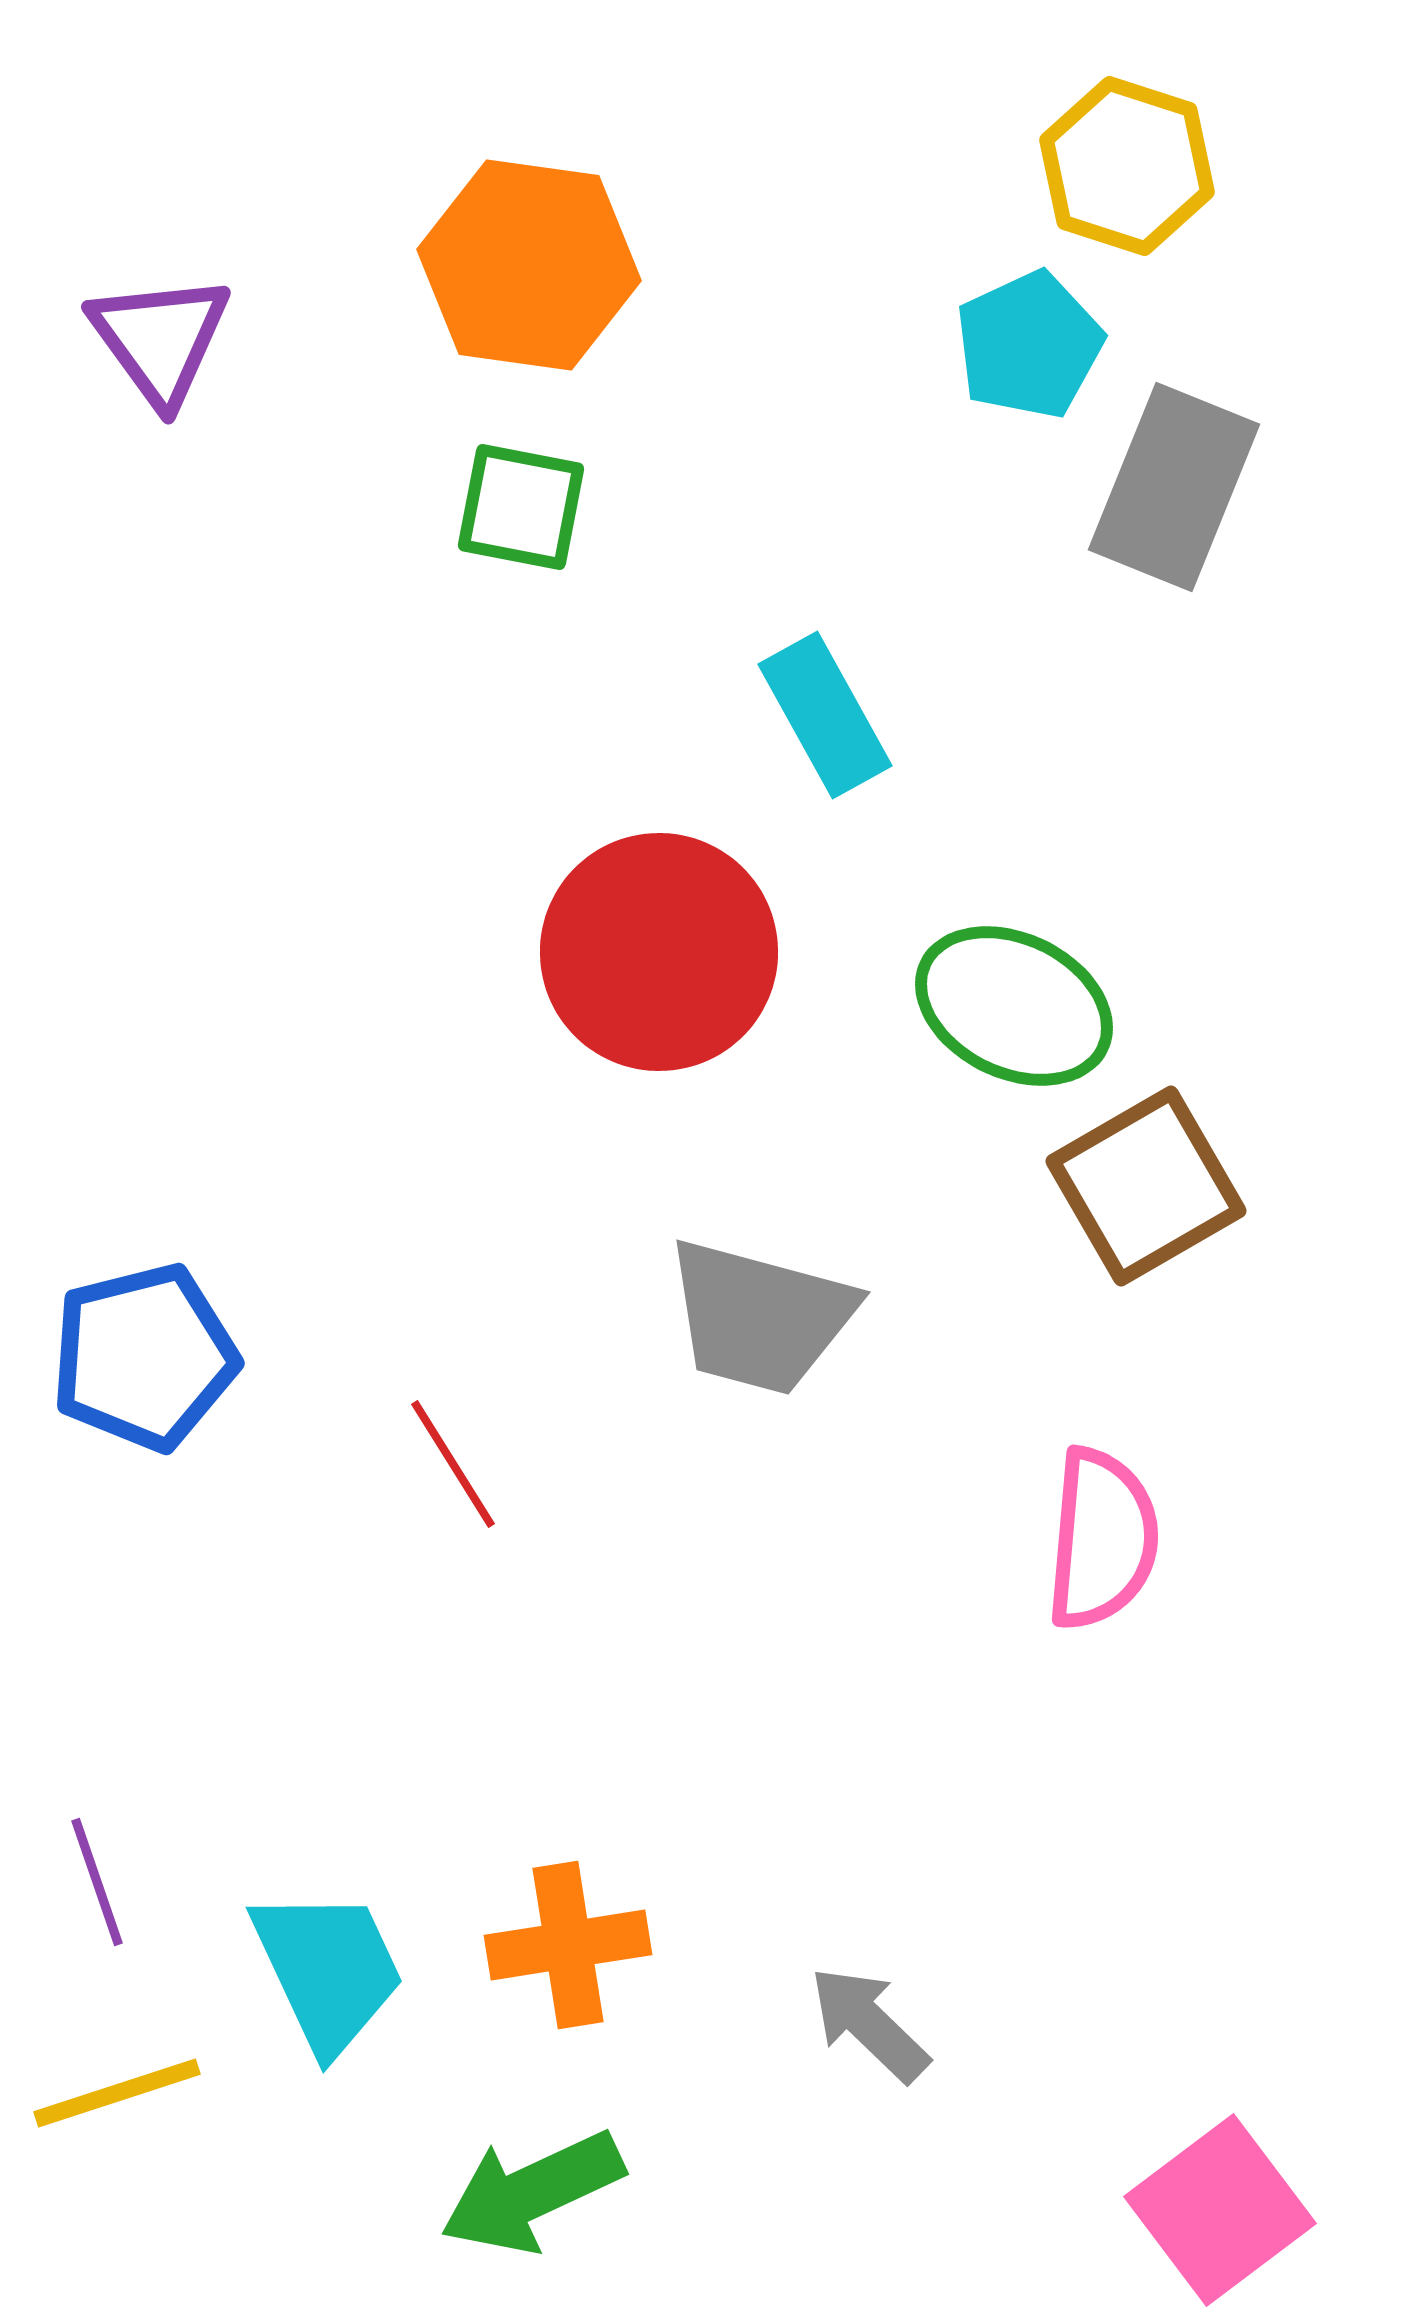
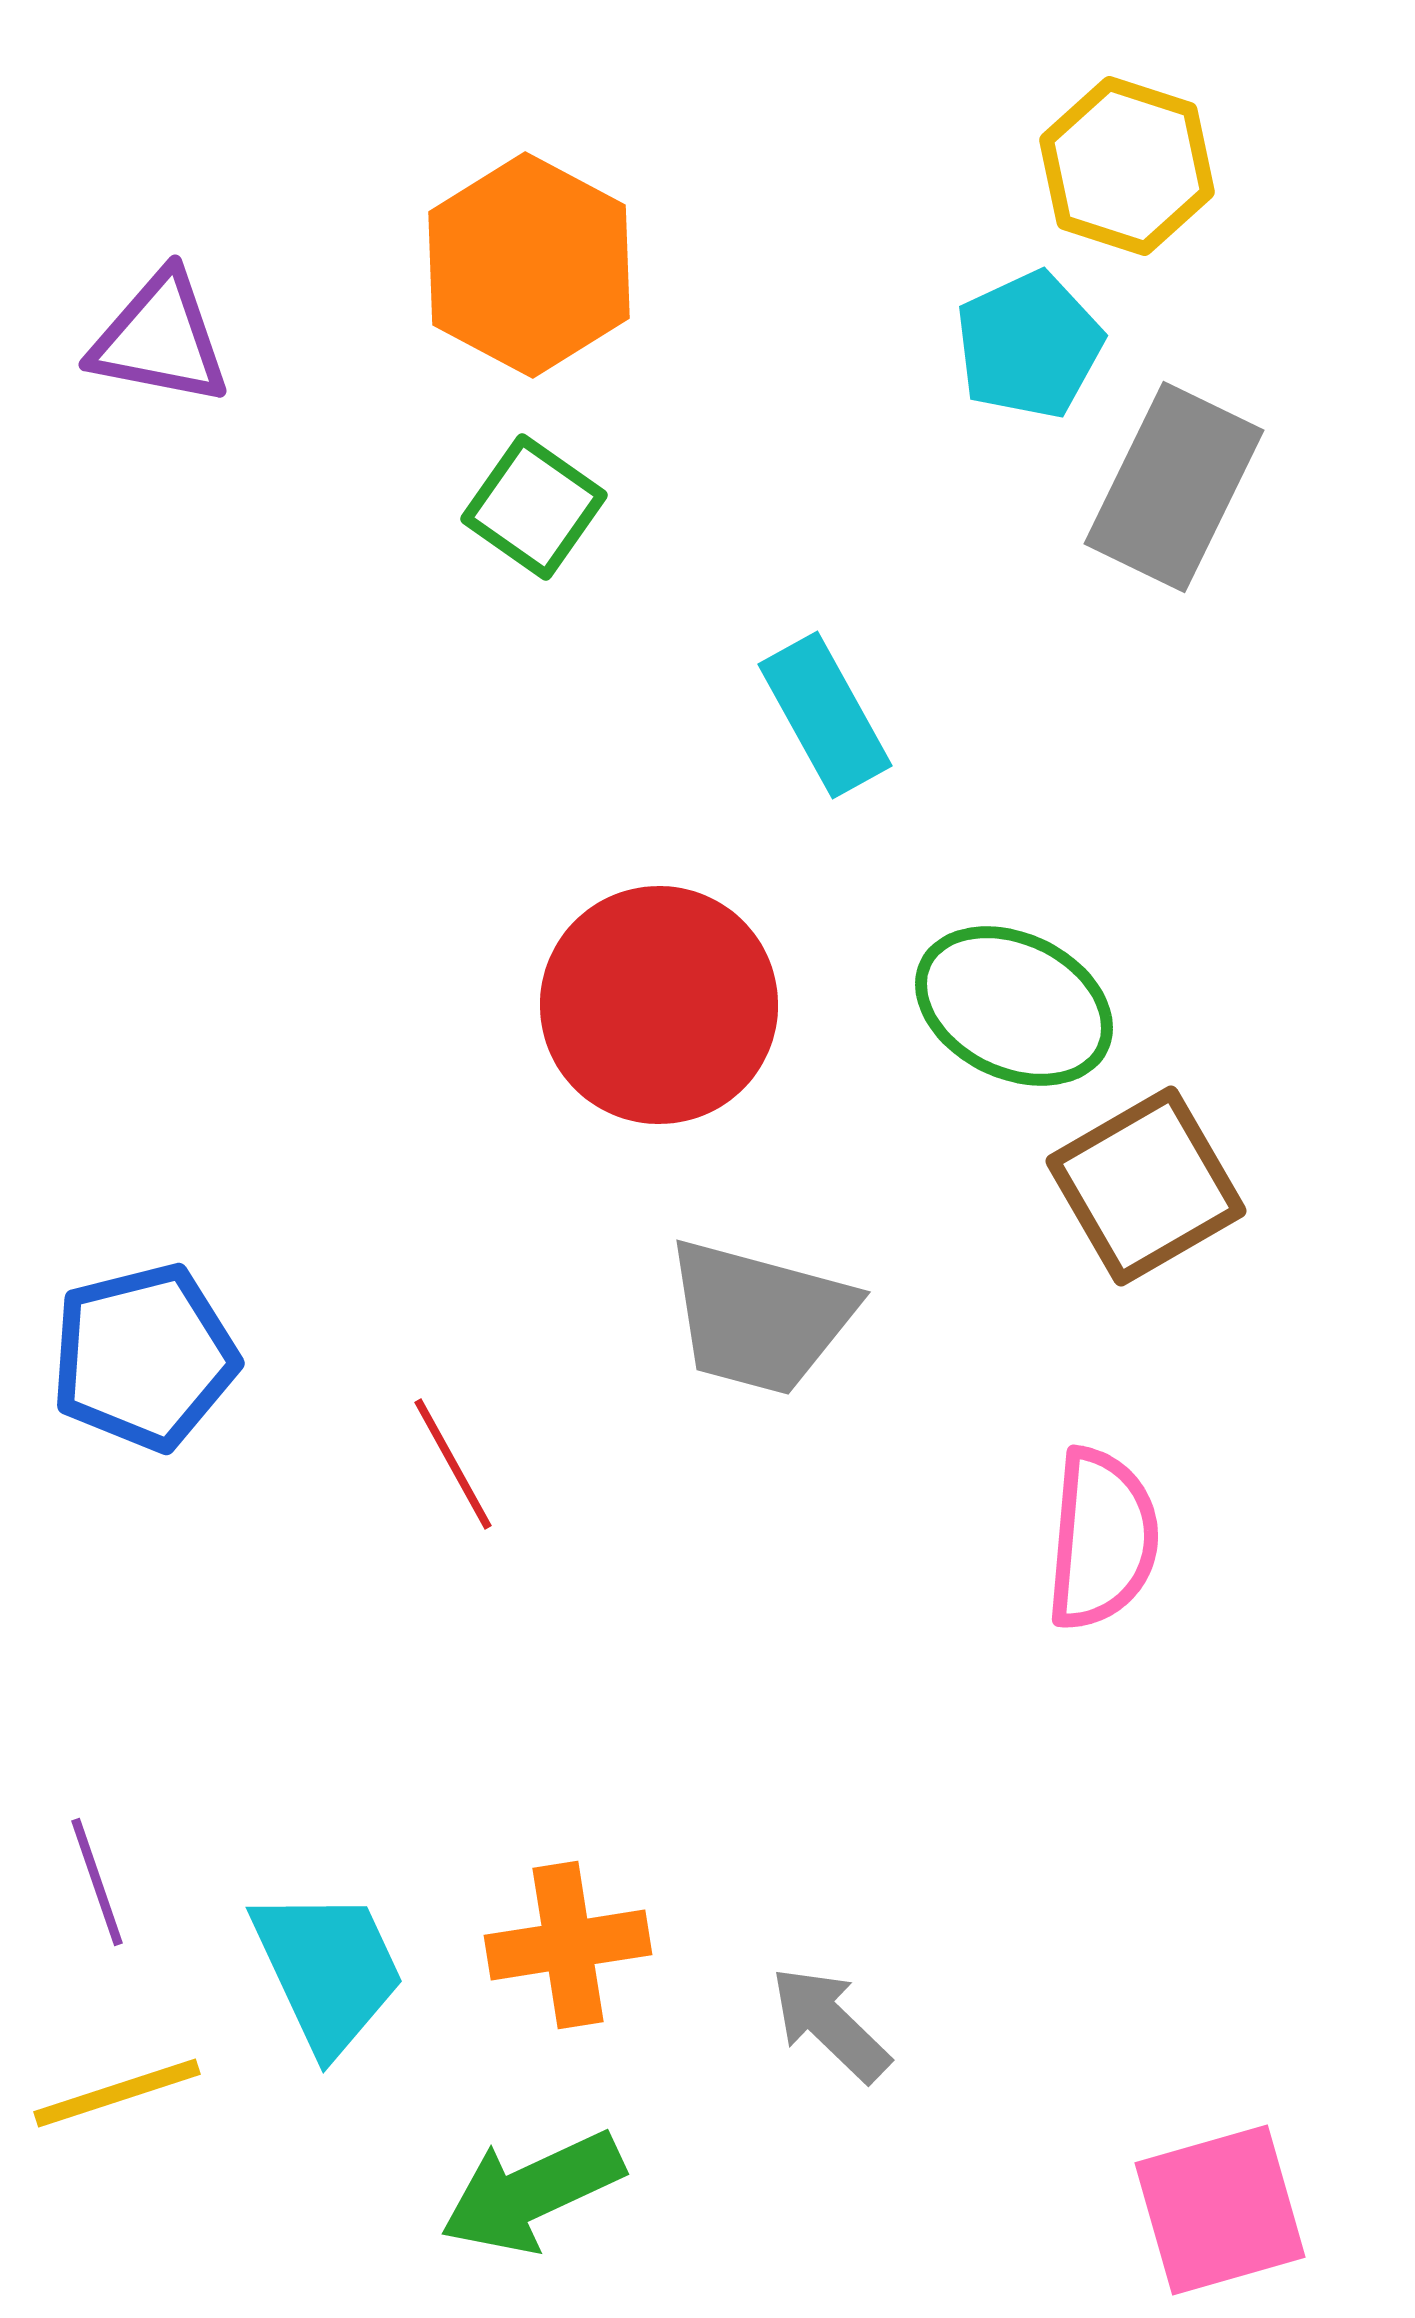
orange hexagon: rotated 20 degrees clockwise
purple triangle: rotated 43 degrees counterclockwise
gray rectangle: rotated 4 degrees clockwise
green square: moved 13 px right; rotated 24 degrees clockwise
red circle: moved 53 px down
red line: rotated 3 degrees clockwise
gray arrow: moved 39 px left
pink square: rotated 21 degrees clockwise
